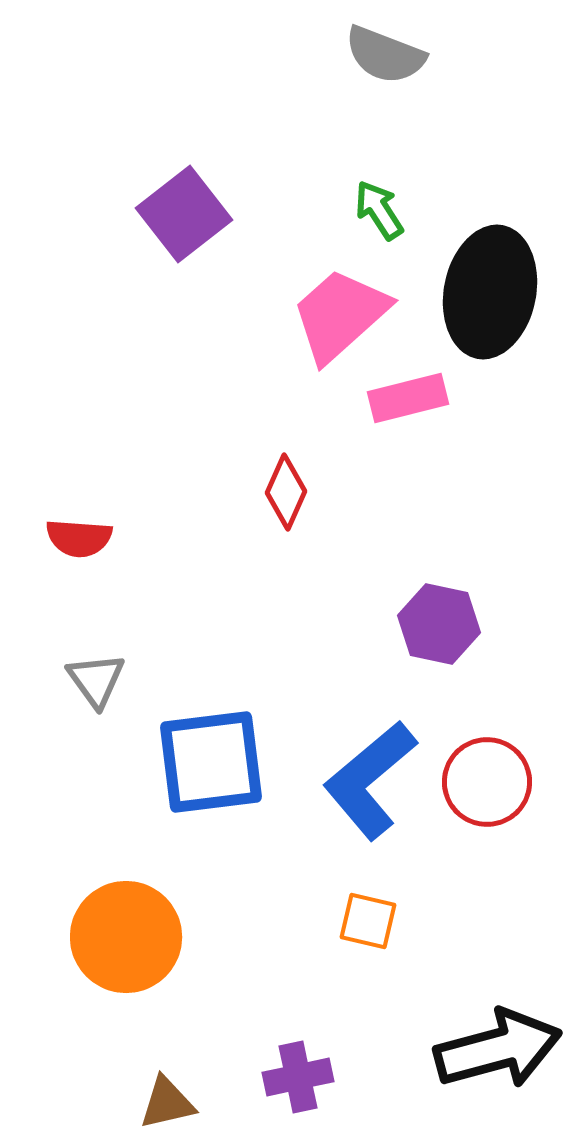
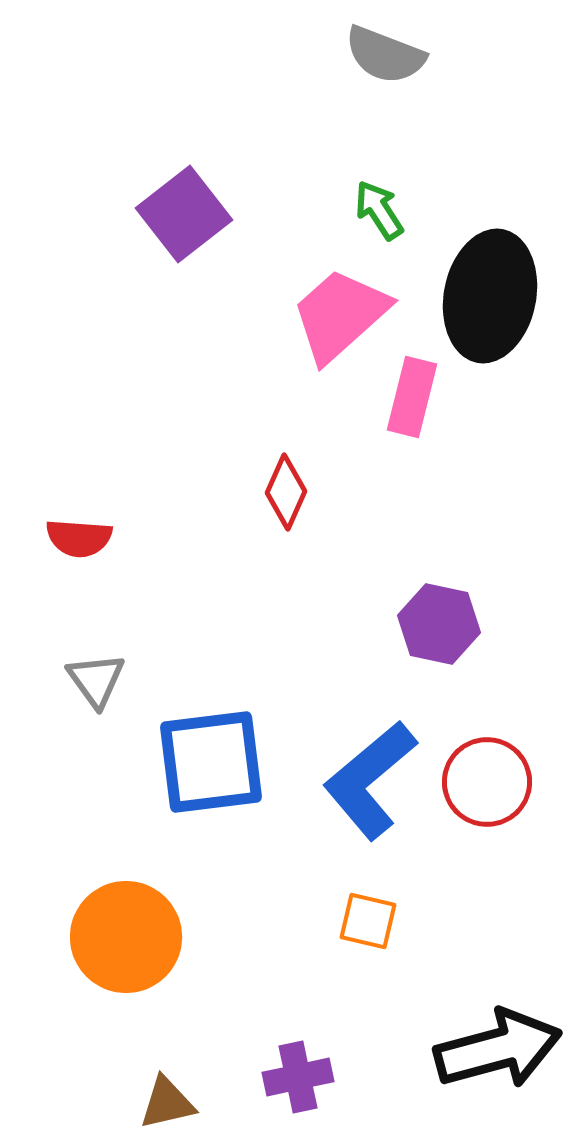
black ellipse: moved 4 px down
pink rectangle: moved 4 px right, 1 px up; rotated 62 degrees counterclockwise
